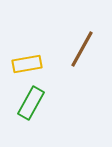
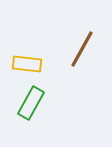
yellow rectangle: rotated 16 degrees clockwise
